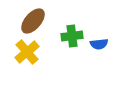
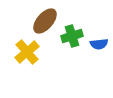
brown ellipse: moved 12 px right
green cross: rotated 10 degrees counterclockwise
